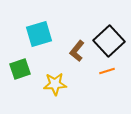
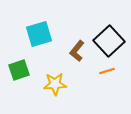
green square: moved 1 px left, 1 px down
